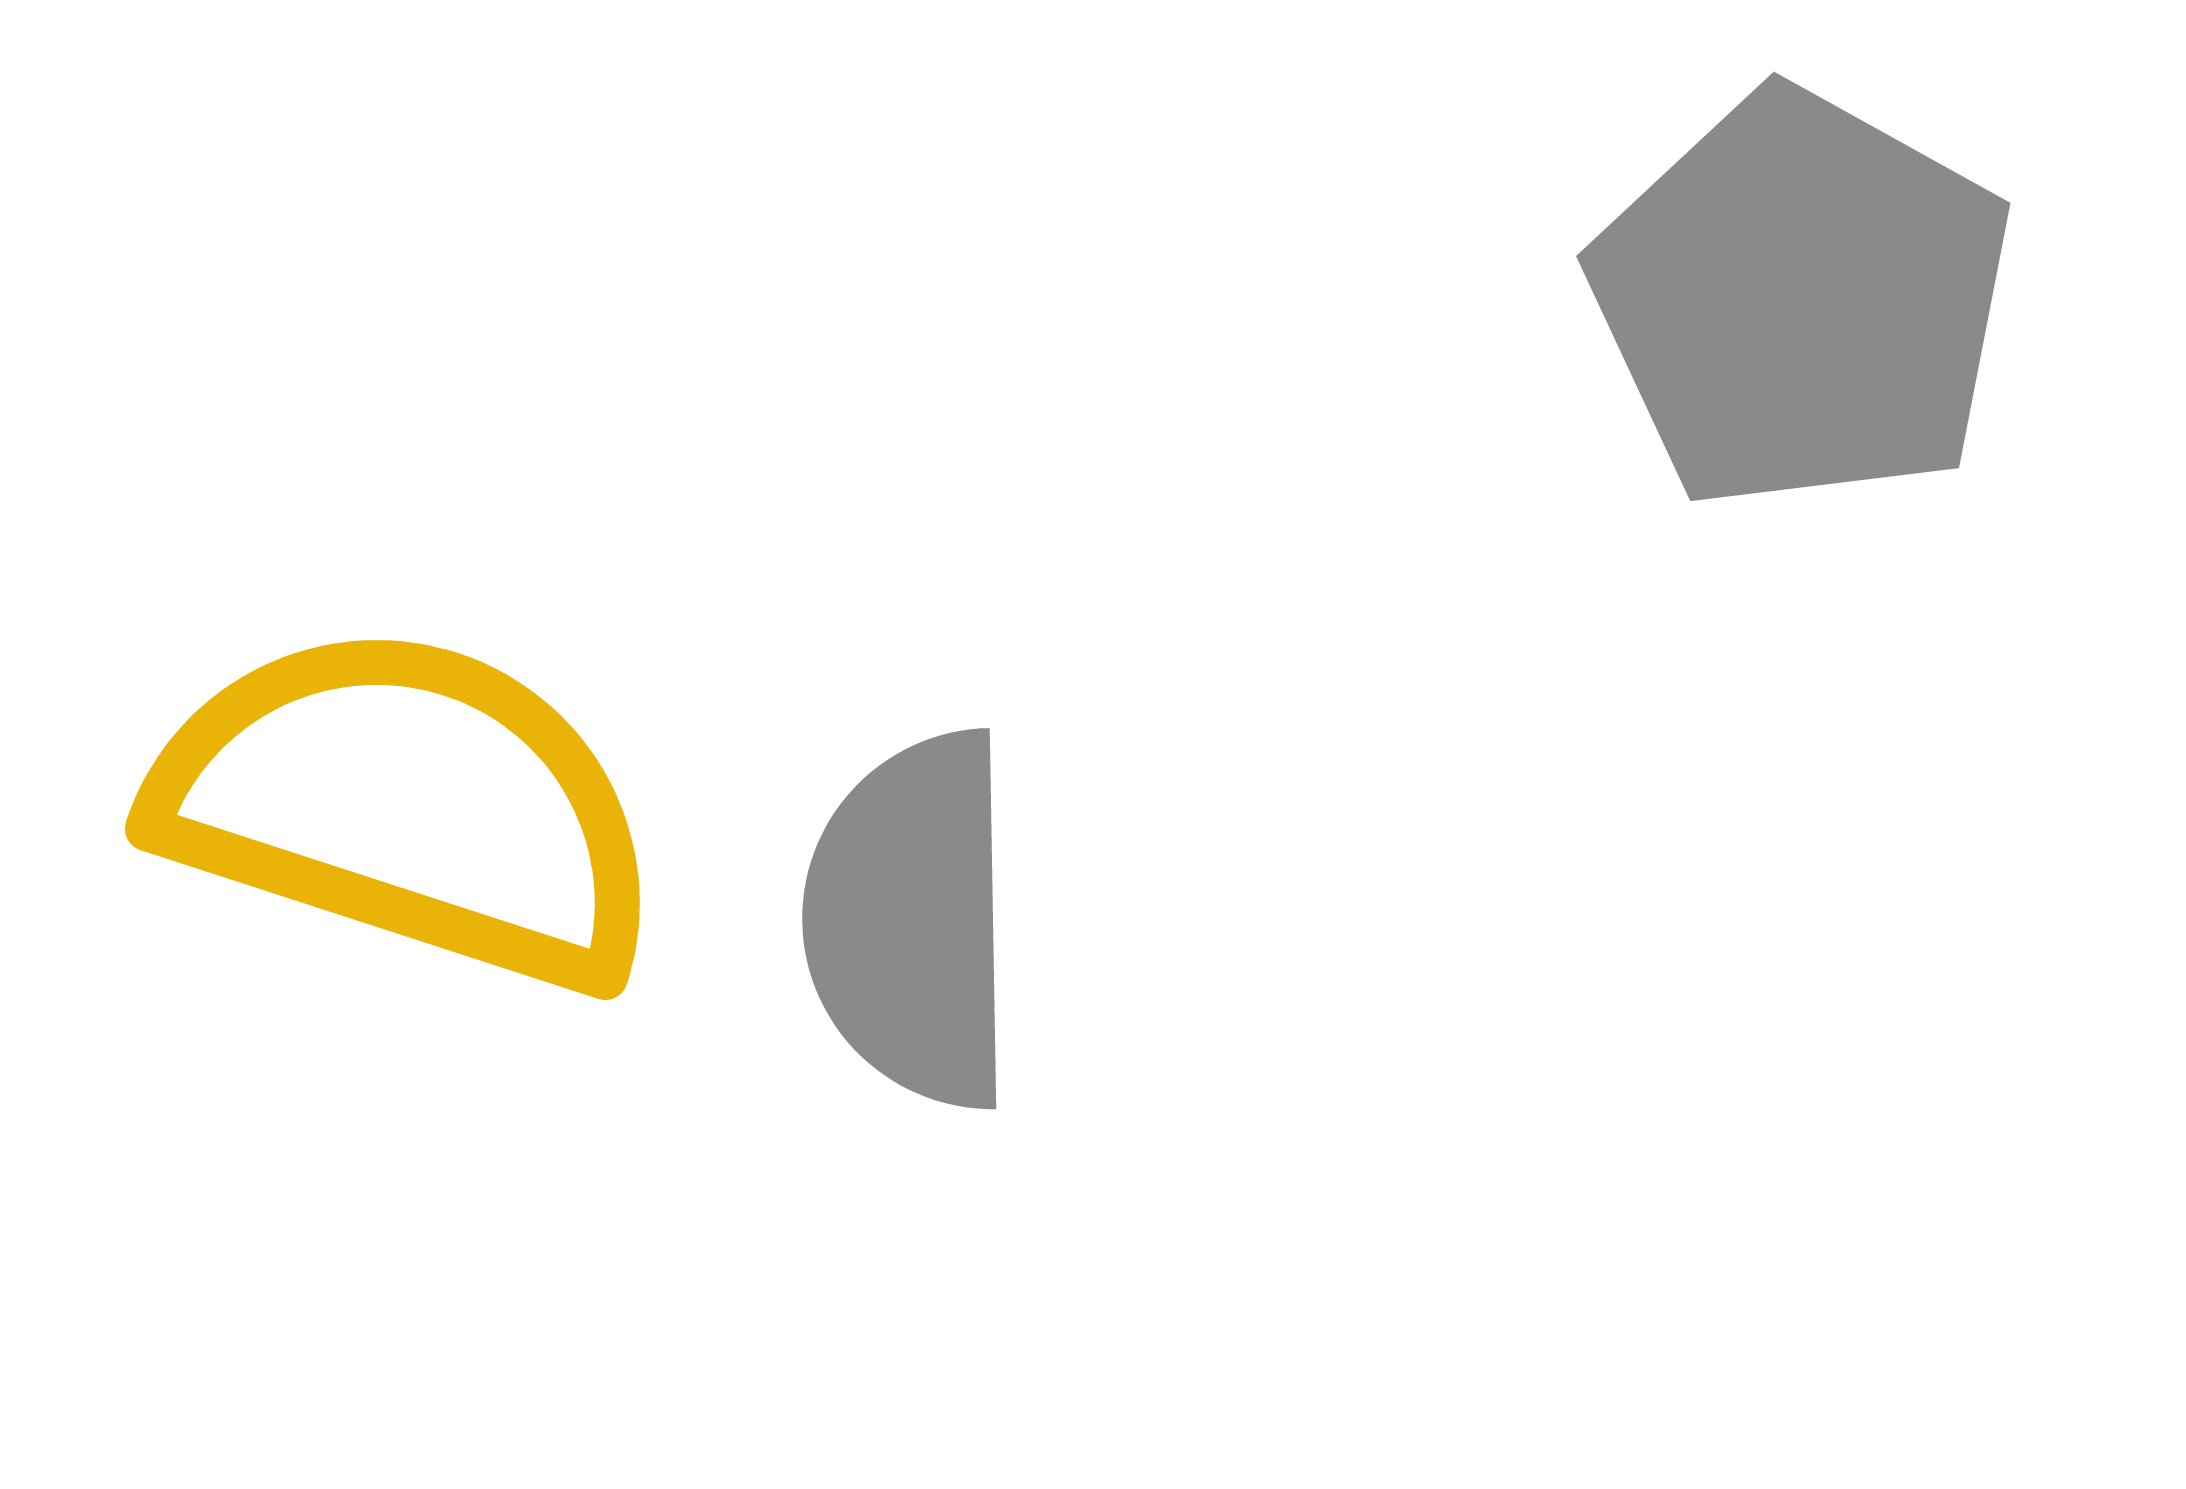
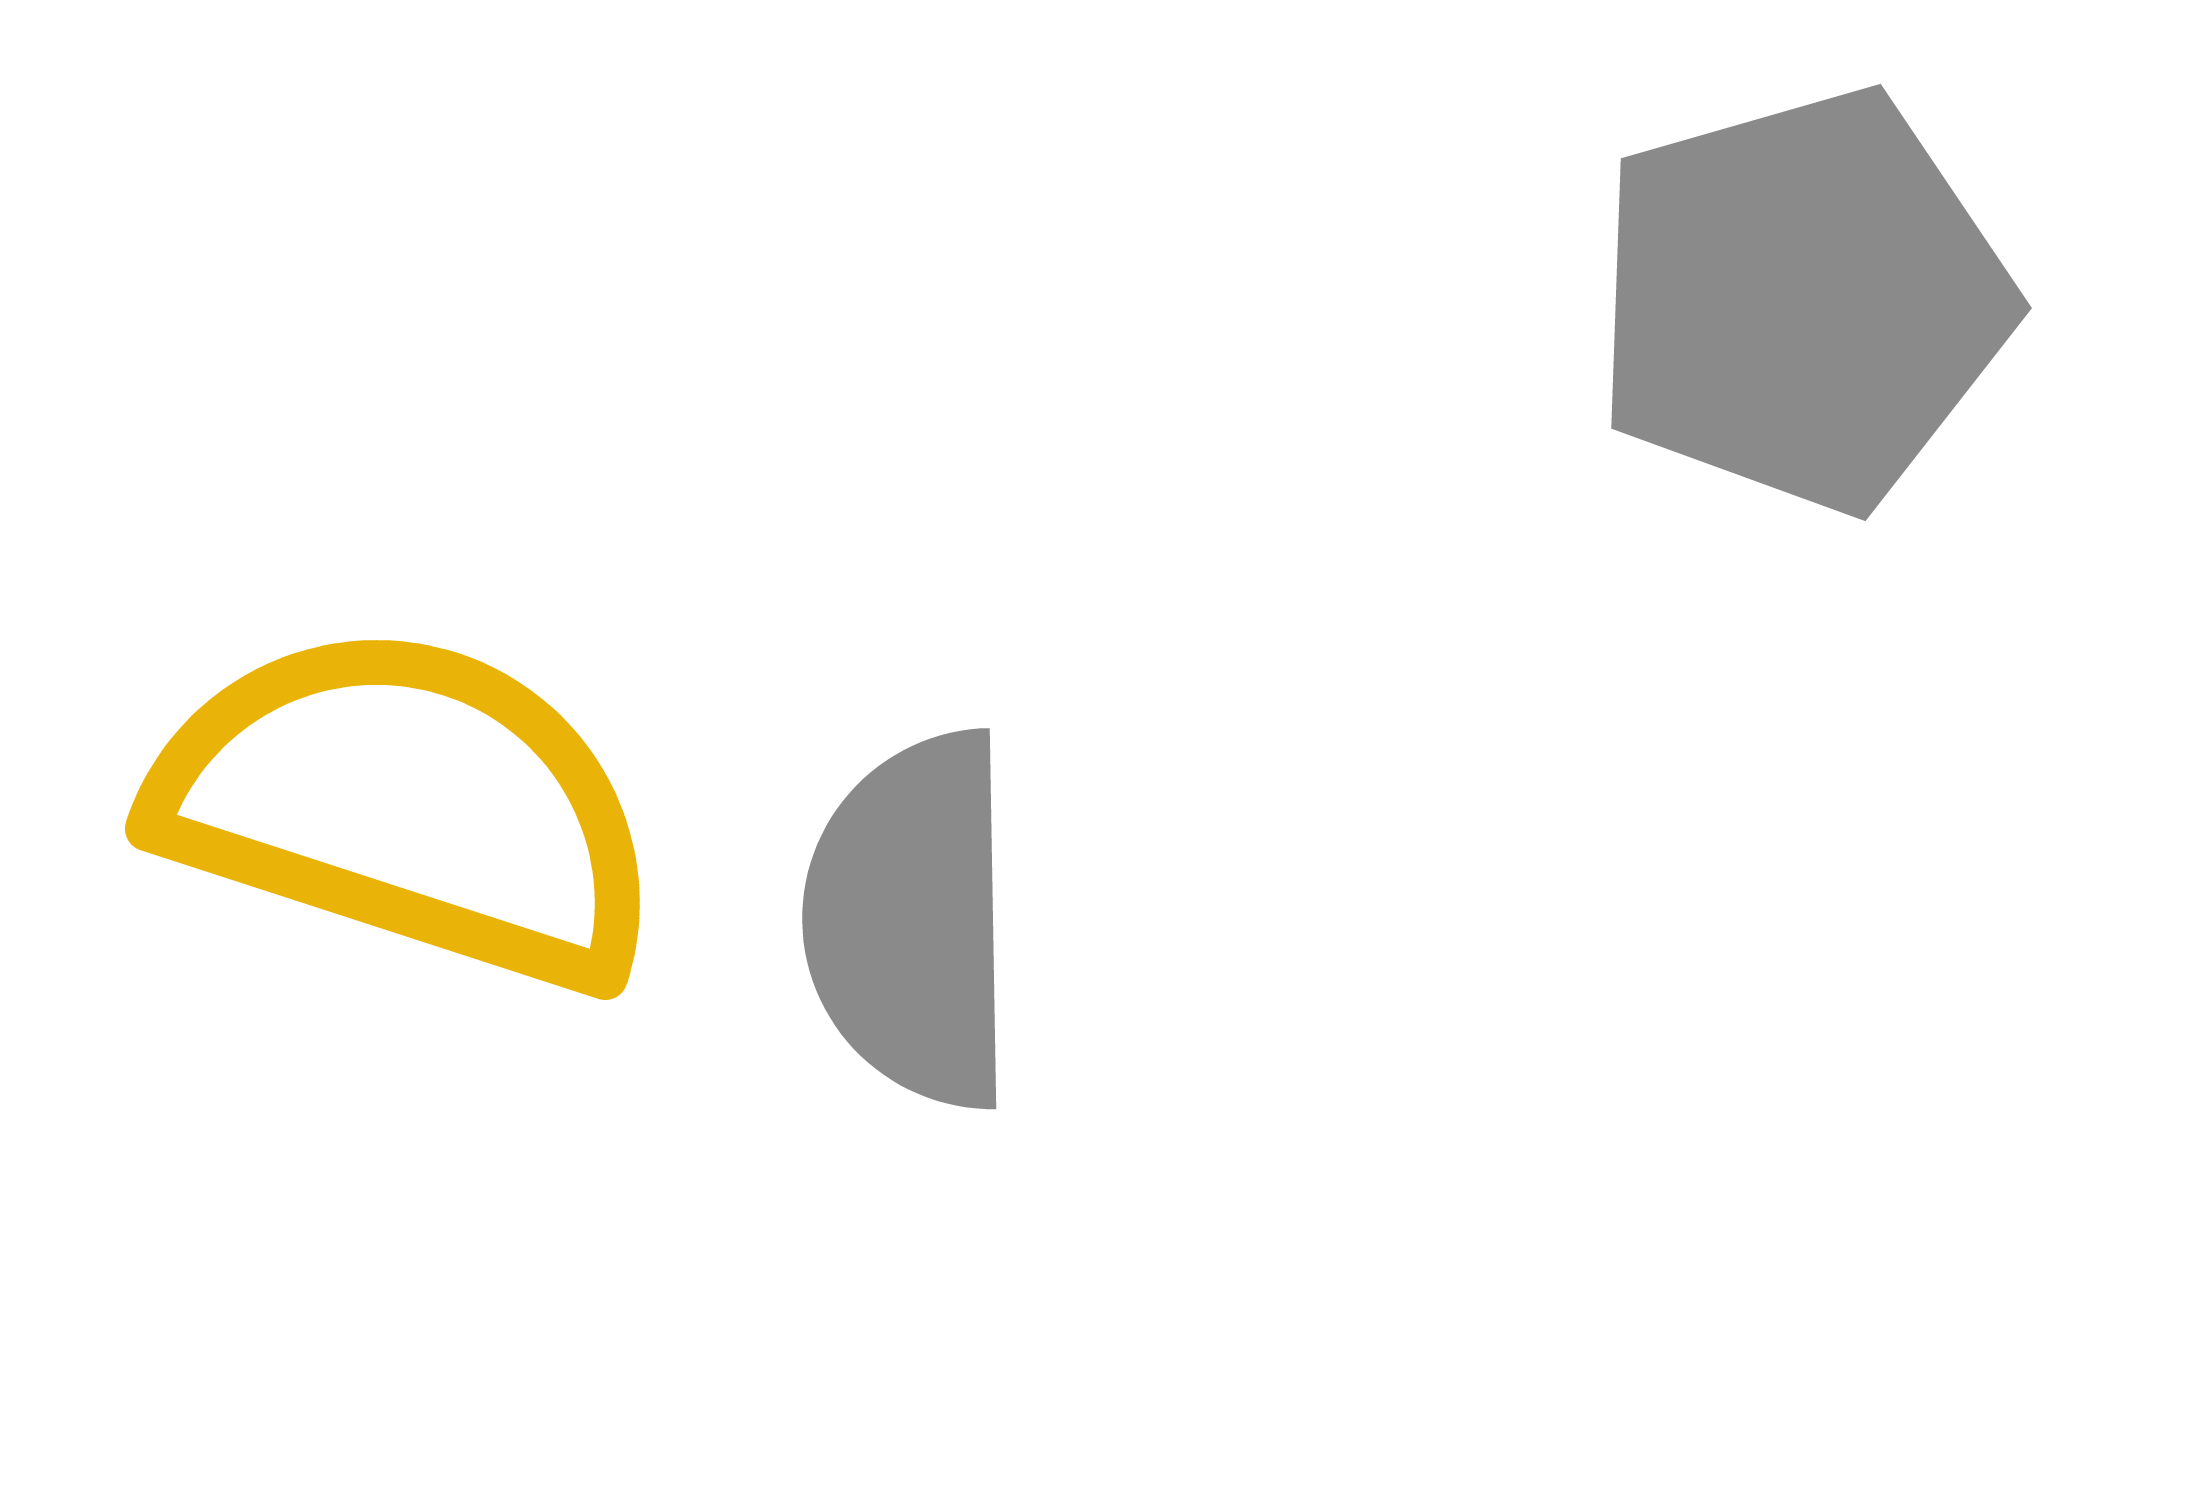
gray pentagon: rotated 27 degrees clockwise
